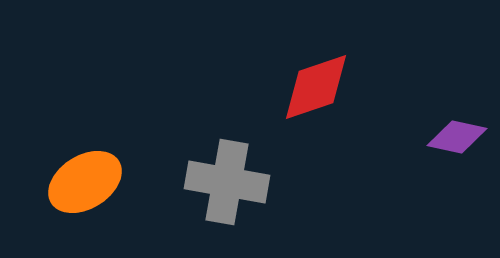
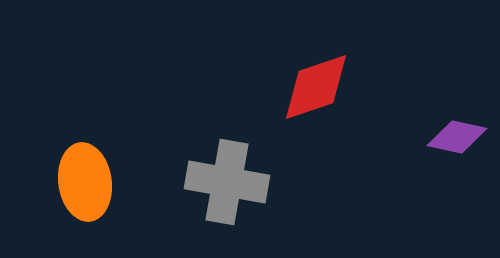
orange ellipse: rotated 66 degrees counterclockwise
